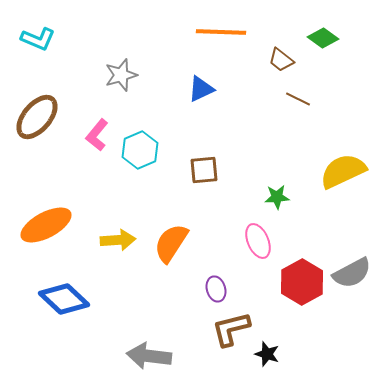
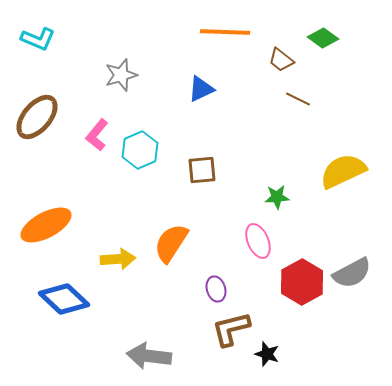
orange line: moved 4 px right
brown square: moved 2 px left
yellow arrow: moved 19 px down
